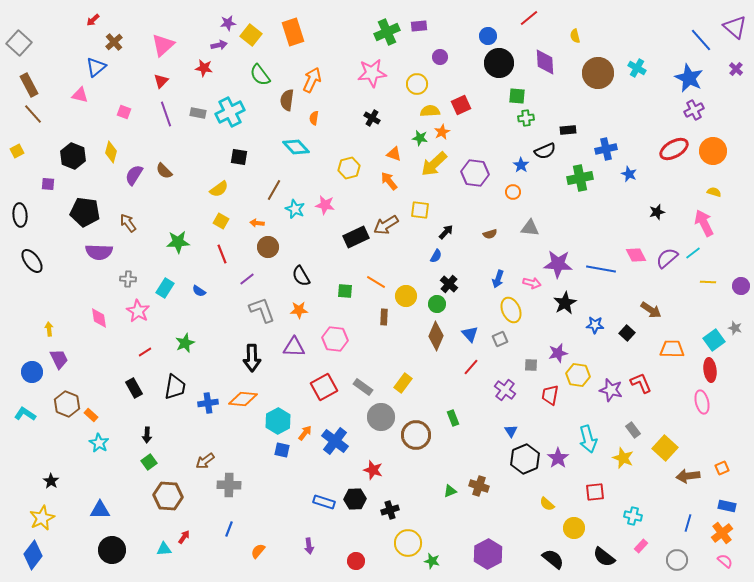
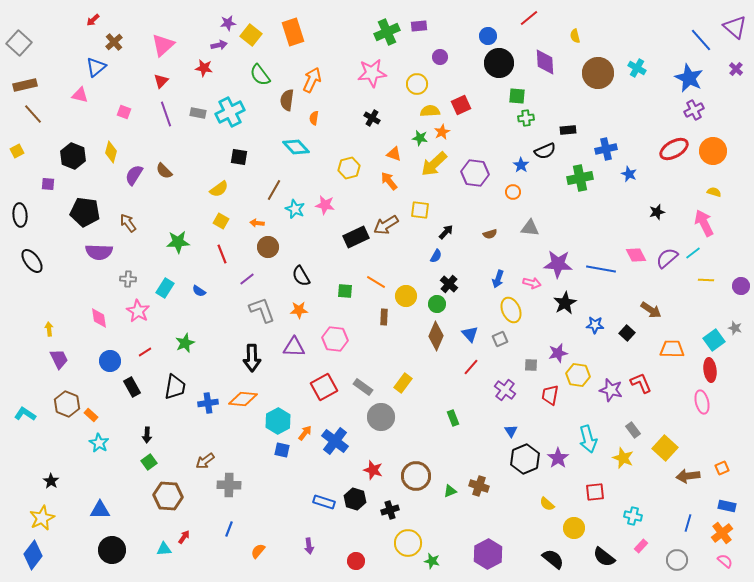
brown rectangle at (29, 85): moved 4 px left; rotated 75 degrees counterclockwise
yellow line at (708, 282): moved 2 px left, 2 px up
blue circle at (32, 372): moved 78 px right, 11 px up
black rectangle at (134, 388): moved 2 px left, 1 px up
brown circle at (416, 435): moved 41 px down
black hexagon at (355, 499): rotated 20 degrees clockwise
